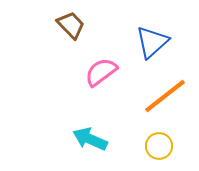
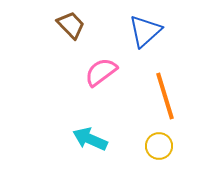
blue triangle: moved 7 px left, 11 px up
orange line: rotated 69 degrees counterclockwise
